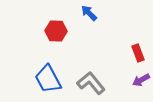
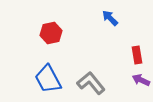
blue arrow: moved 21 px right, 5 px down
red hexagon: moved 5 px left, 2 px down; rotated 15 degrees counterclockwise
red rectangle: moved 1 px left, 2 px down; rotated 12 degrees clockwise
purple arrow: rotated 54 degrees clockwise
